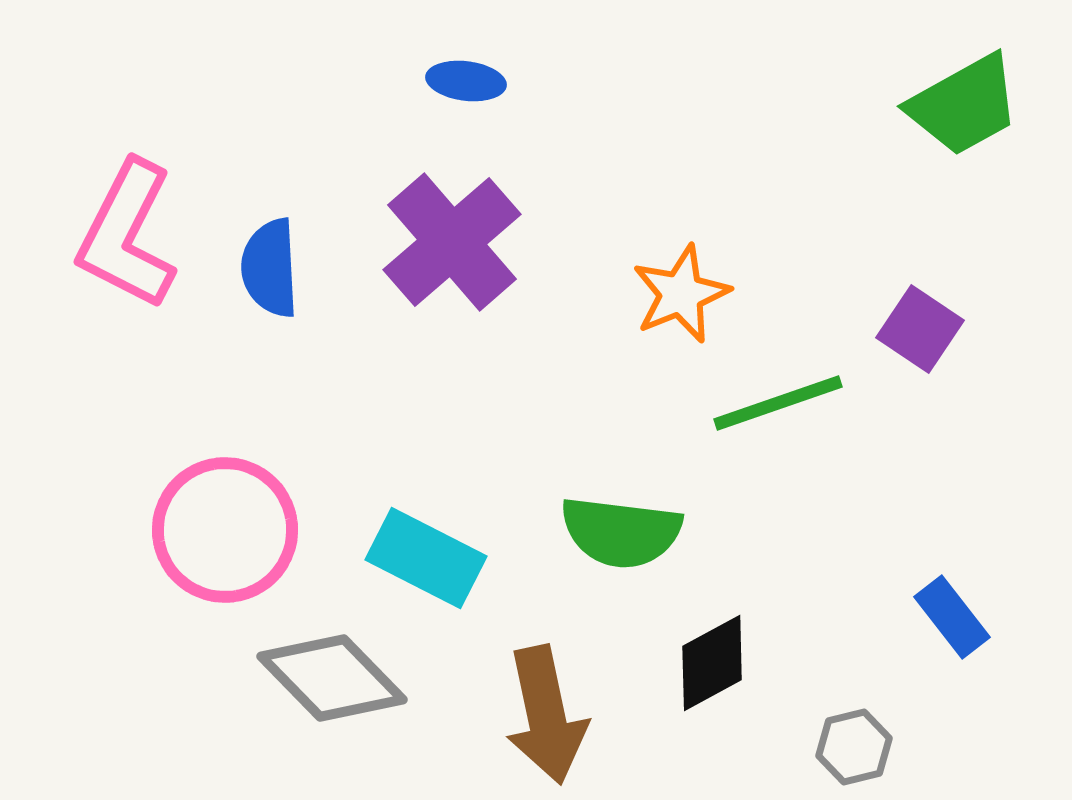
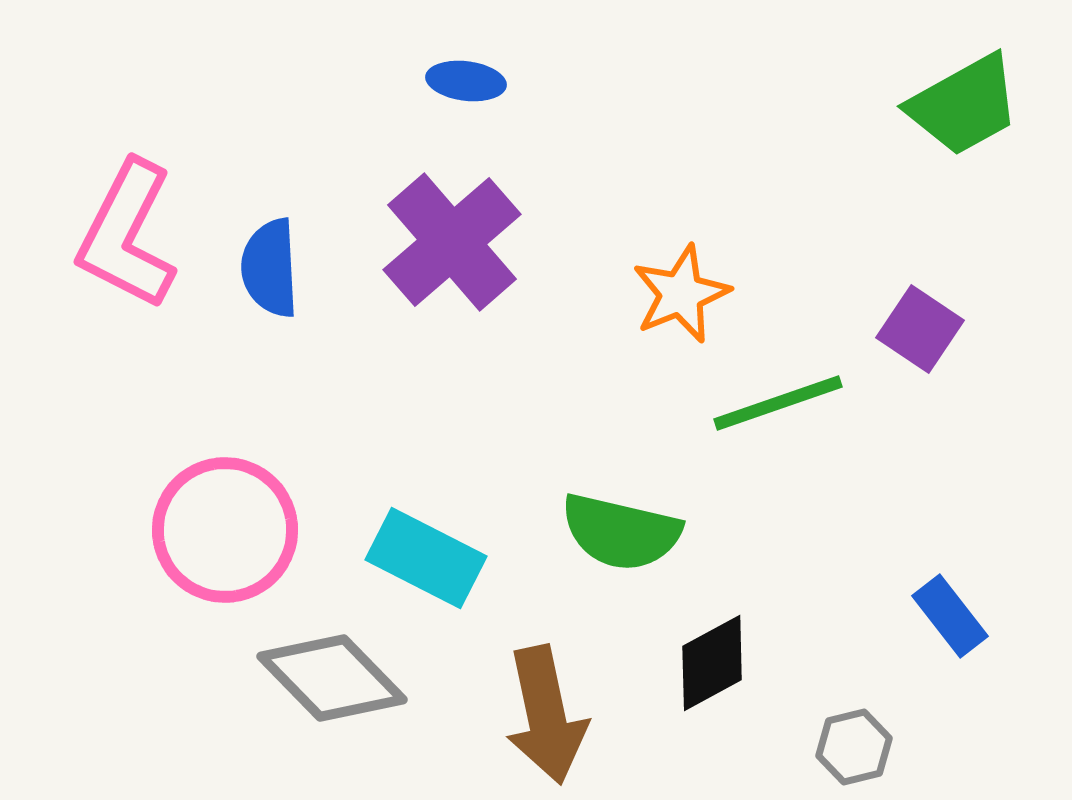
green semicircle: rotated 6 degrees clockwise
blue rectangle: moved 2 px left, 1 px up
